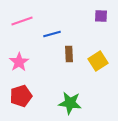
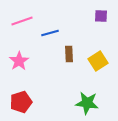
blue line: moved 2 px left, 1 px up
pink star: moved 1 px up
red pentagon: moved 6 px down
green star: moved 17 px right
